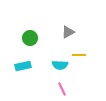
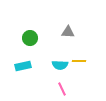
gray triangle: rotated 32 degrees clockwise
yellow line: moved 6 px down
